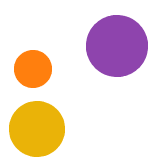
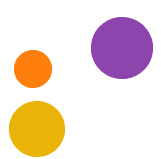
purple circle: moved 5 px right, 2 px down
